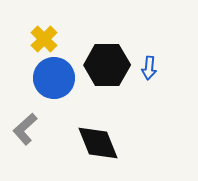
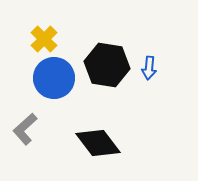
black hexagon: rotated 9 degrees clockwise
black diamond: rotated 15 degrees counterclockwise
